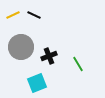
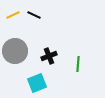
gray circle: moved 6 px left, 4 px down
green line: rotated 35 degrees clockwise
